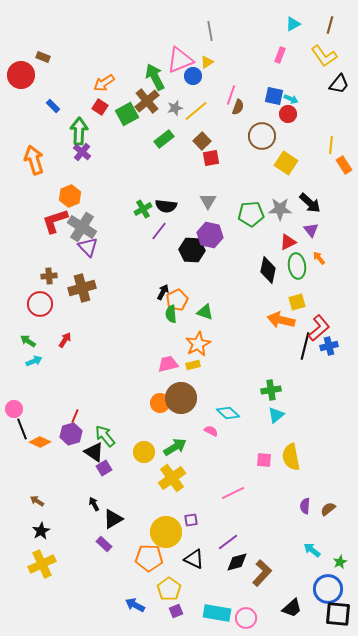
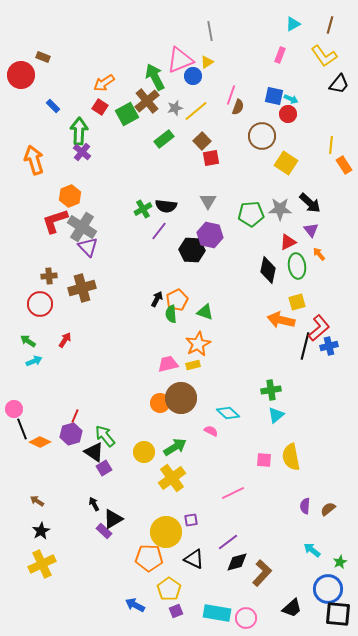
orange arrow at (319, 258): moved 4 px up
black arrow at (163, 292): moved 6 px left, 7 px down
purple rectangle at (104, 544): moved 13 px up
